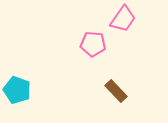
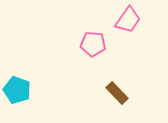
pink trapezoid: moved 5 px right, 1 px down
brown rectangle: moved 1 px right, 2 px down
